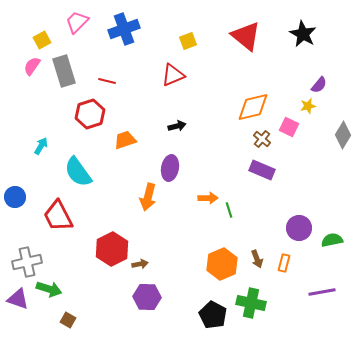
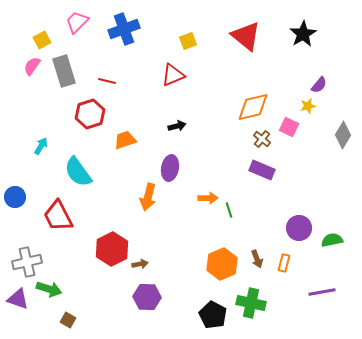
black star at (303, 34): rotated 12 degrees clockwise
